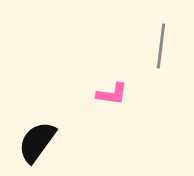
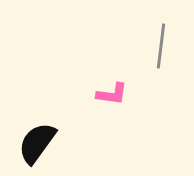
black semicircle: moved 1 px down
